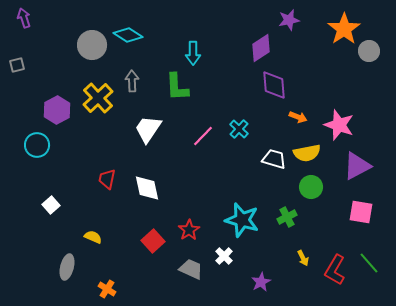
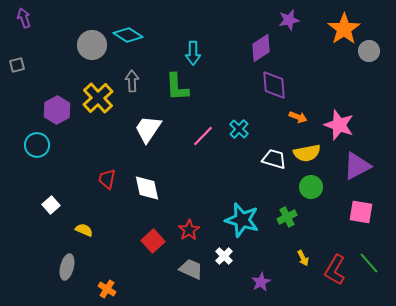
yellow semicircle at (93, 237): moved 9 px left, 7 px up
